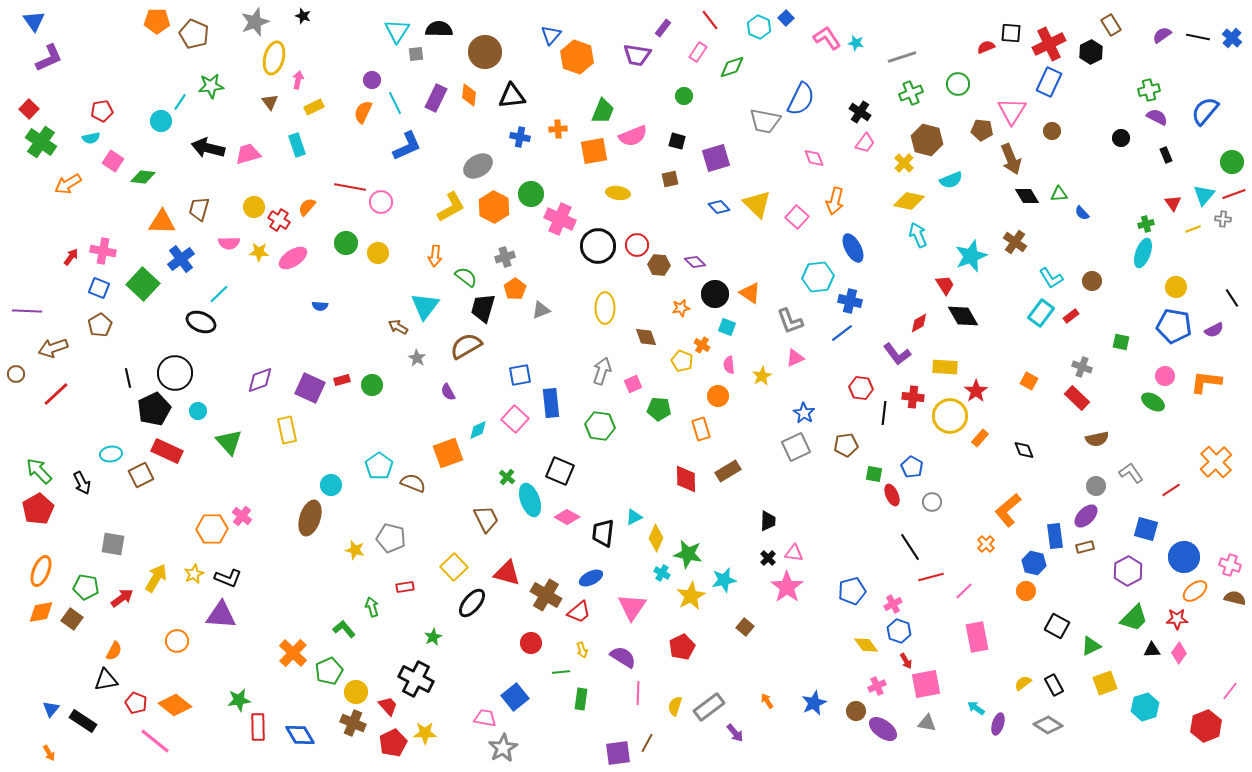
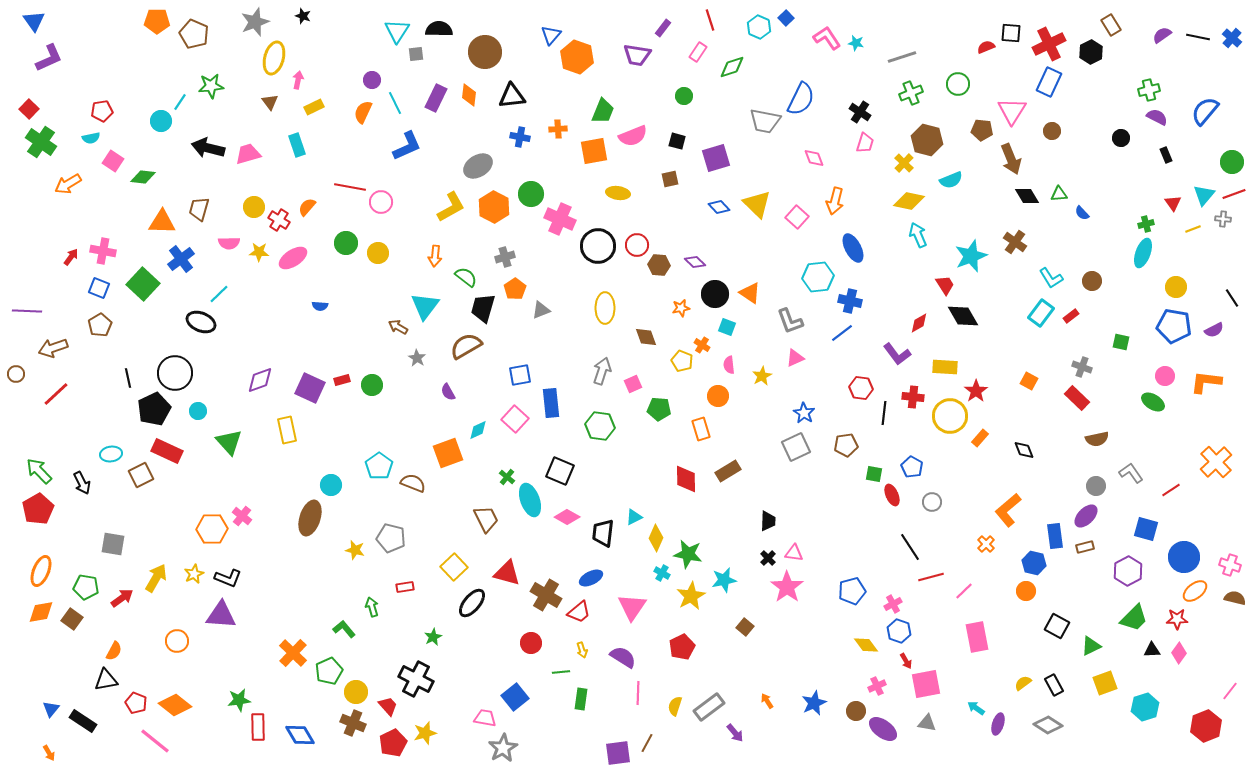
red line at (710, 20): rotated 20 degrees clockwise
pink trapezoid at (865, 143): rotated 20 degrees counterclockwise
yellow star at (425, 733): rotated 15 degrees counterclockwise
